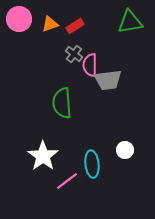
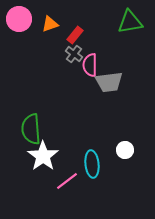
red rectangle: moved 9 px down; rotated 18 degrees counterclockwise
gray trapezoid: moved 1 px right, 2 px down
green semicircle: moved 31 px left, 26 px down
